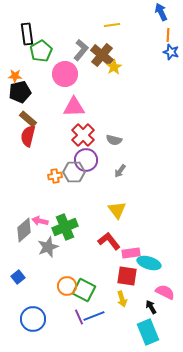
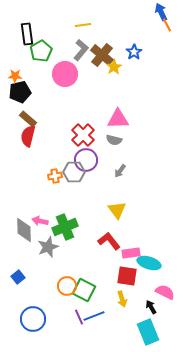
yellow line: moved 29 px left
orange line: moved 1 px left, 10 px up; rotated 32 degrees counterclockwise
blue star: moved 37 px left; rotated 21 degrees clockwise
pink triangle: moved 44 px right, 12 px down
gray diamond: rotated 50 degrees counterclockwise
